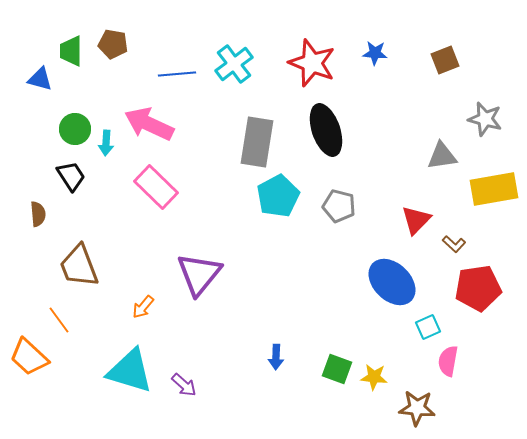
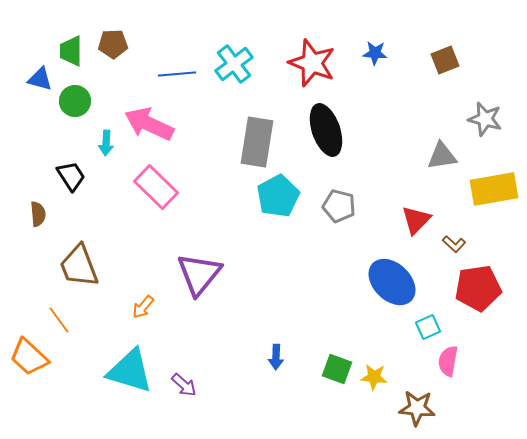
brown pentagon: rotated 12 degrees counterclockwise
green circle: moved 28 px up
